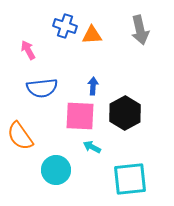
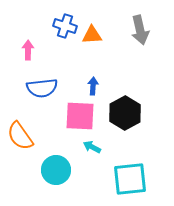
pink arrow: rotated 30 degrees clockwise
